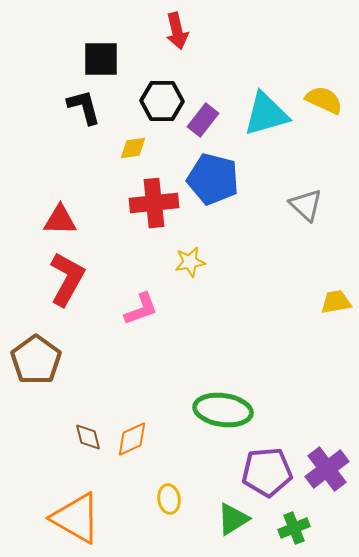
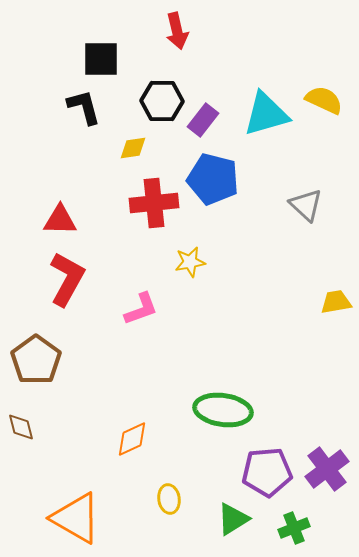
brown diamond: moved 67 px left, 10 px up
